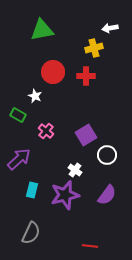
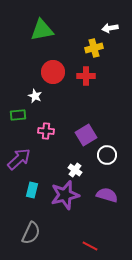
green rectangle: rotated 35 degrees counterclockwise
pink cross: rotated 35 degrees counterclockwise
purple semicircle: rotated 110 degrees counterclockwise
red line: rotated 21 degrees clockwise
